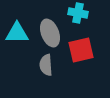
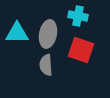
cyan cross: moved 3 px down
gray ellipse: moved 2 px left, 1 px down; rotated 32 degrees clockwise
red square: rotated 32 degrees clockwise
